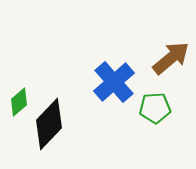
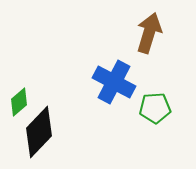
brown arrow: moved 22 px left, 25 px up; rotated 33 degrees counterclockwise
blue cross: rotated 21 degrees counterclockwise
black diamond: moved 10 px left, 8 px down
